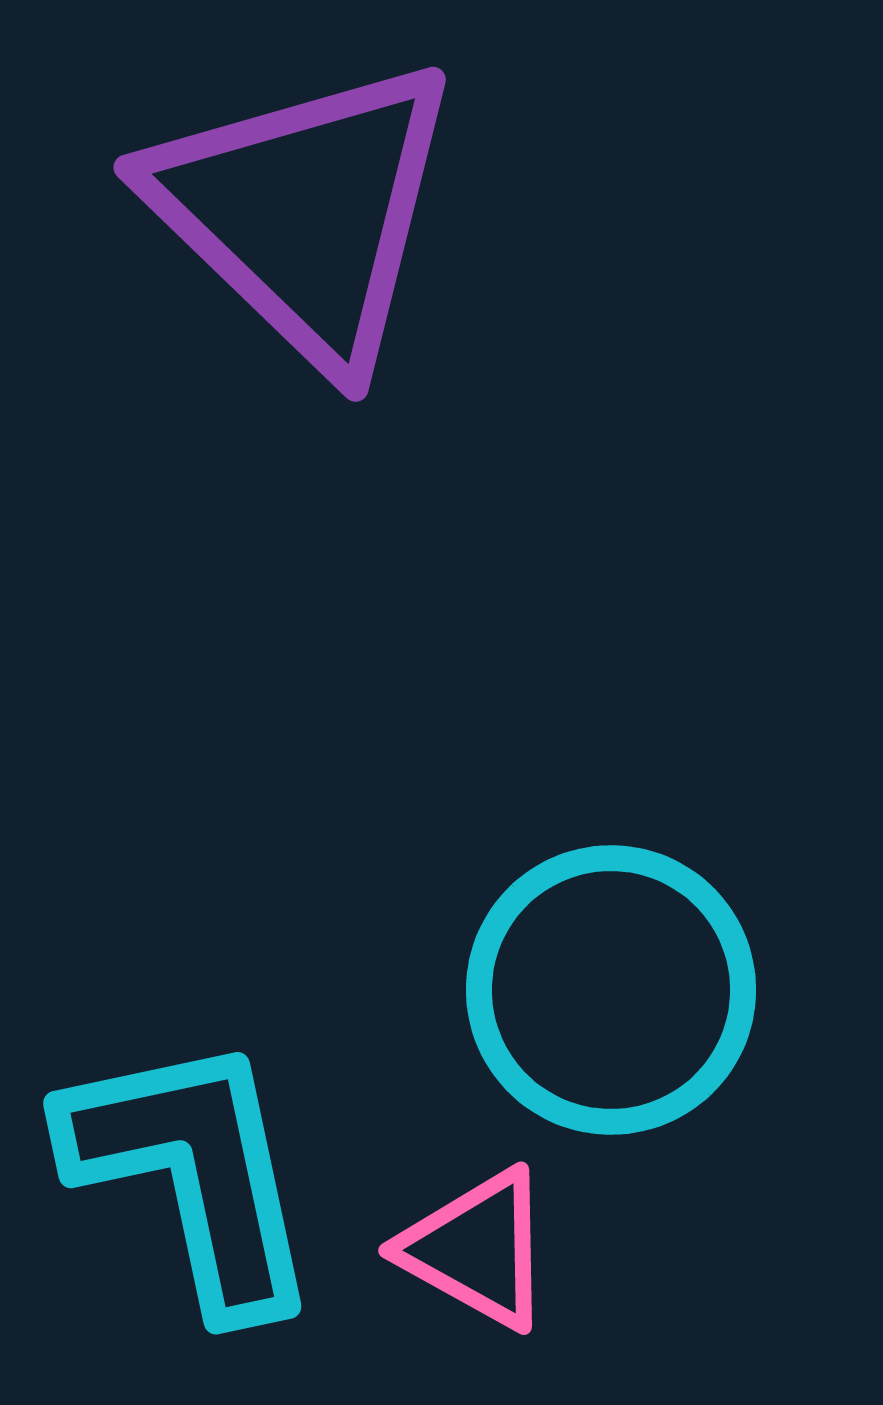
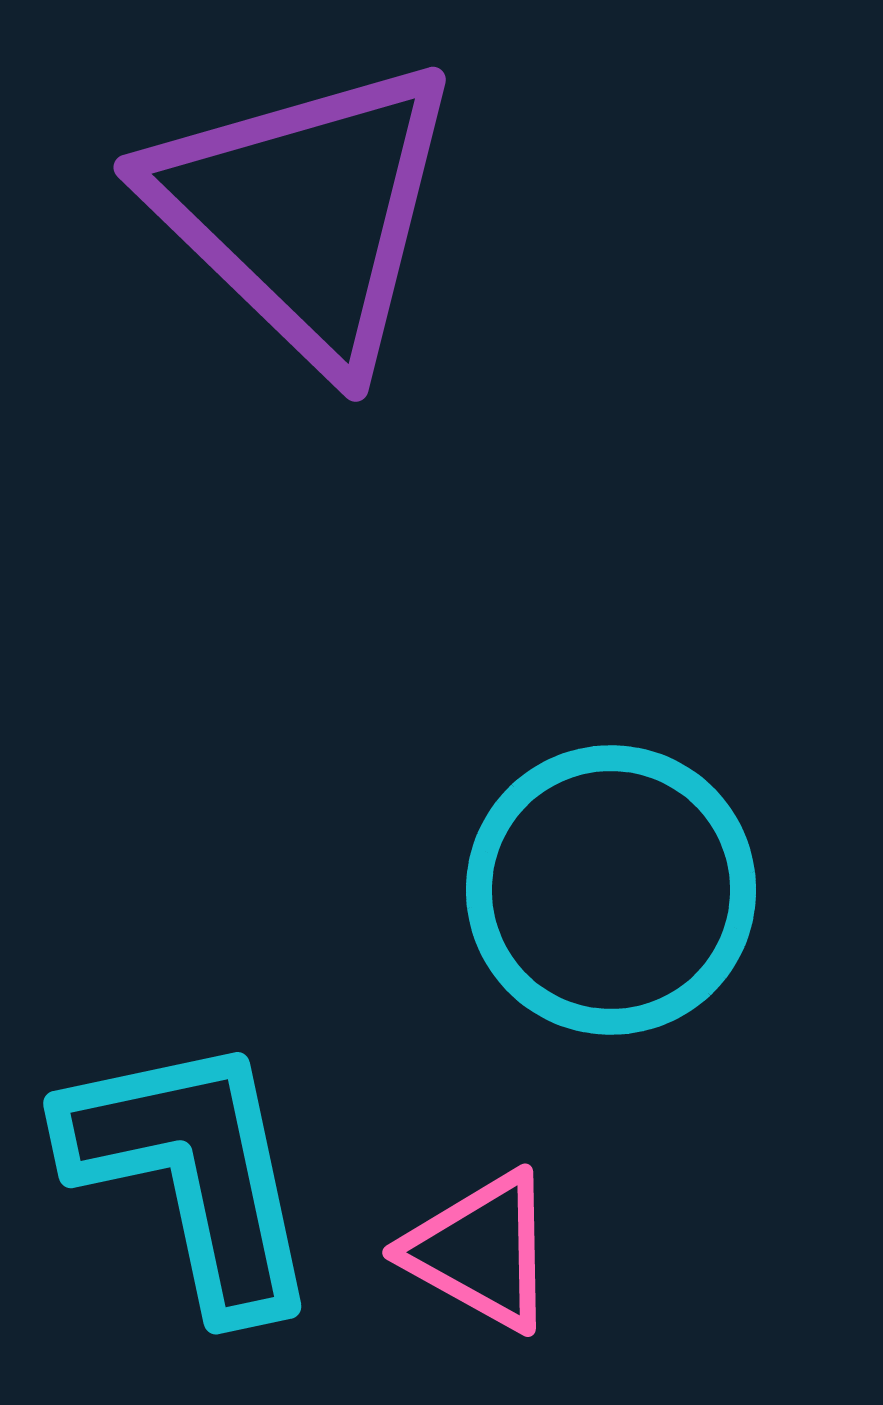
cyan circle: moved 100 px up
pink triangle: moved 4 px right, 2 px down
